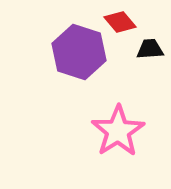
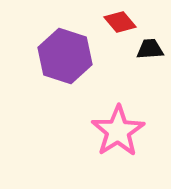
purple hexagon: moved 14 px left, 4 px down
